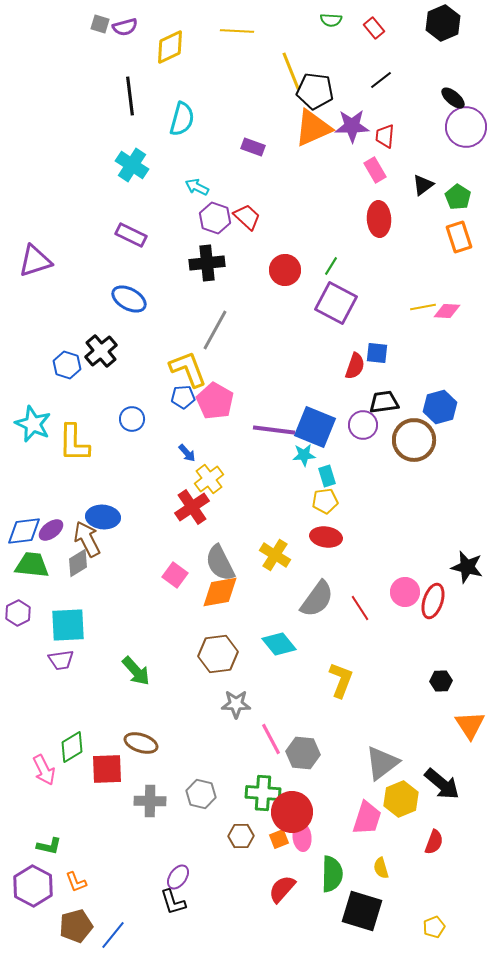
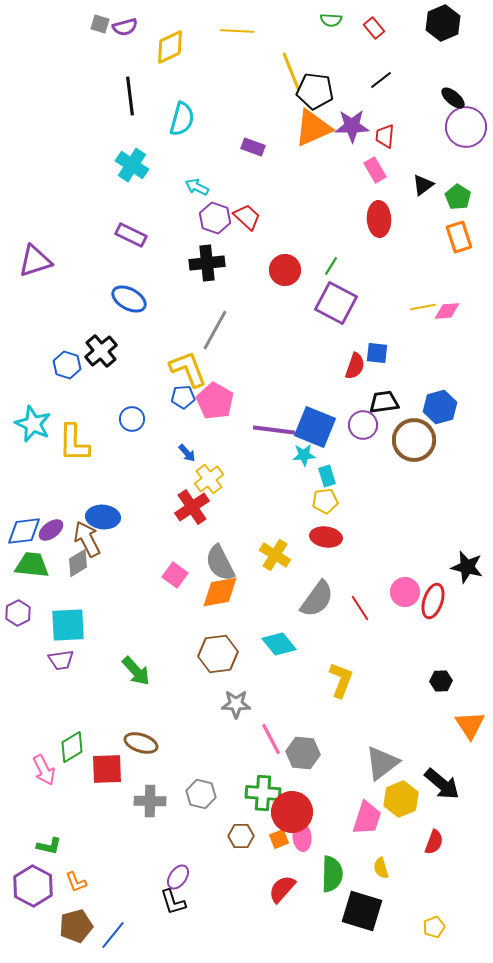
pink diamond at (447, 311): rotated 8 degrees counterclockwise
